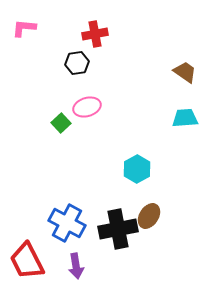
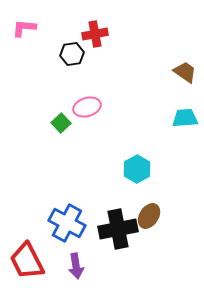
black hexagon: moved 5 px left, 9 px up
